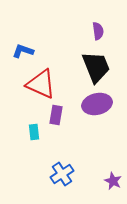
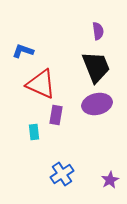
purple star: moved 3 px left, 1 px up; rotated 18 degrees clockwise
